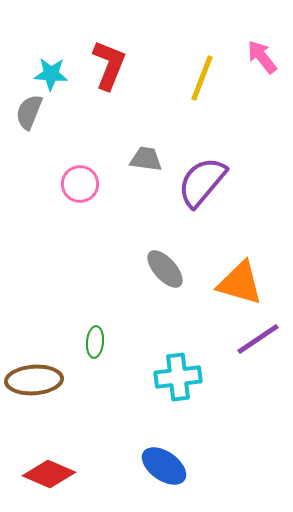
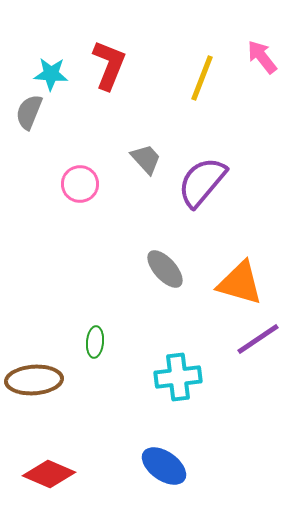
gray trapezoid: rotated 40 degrees clockwise
